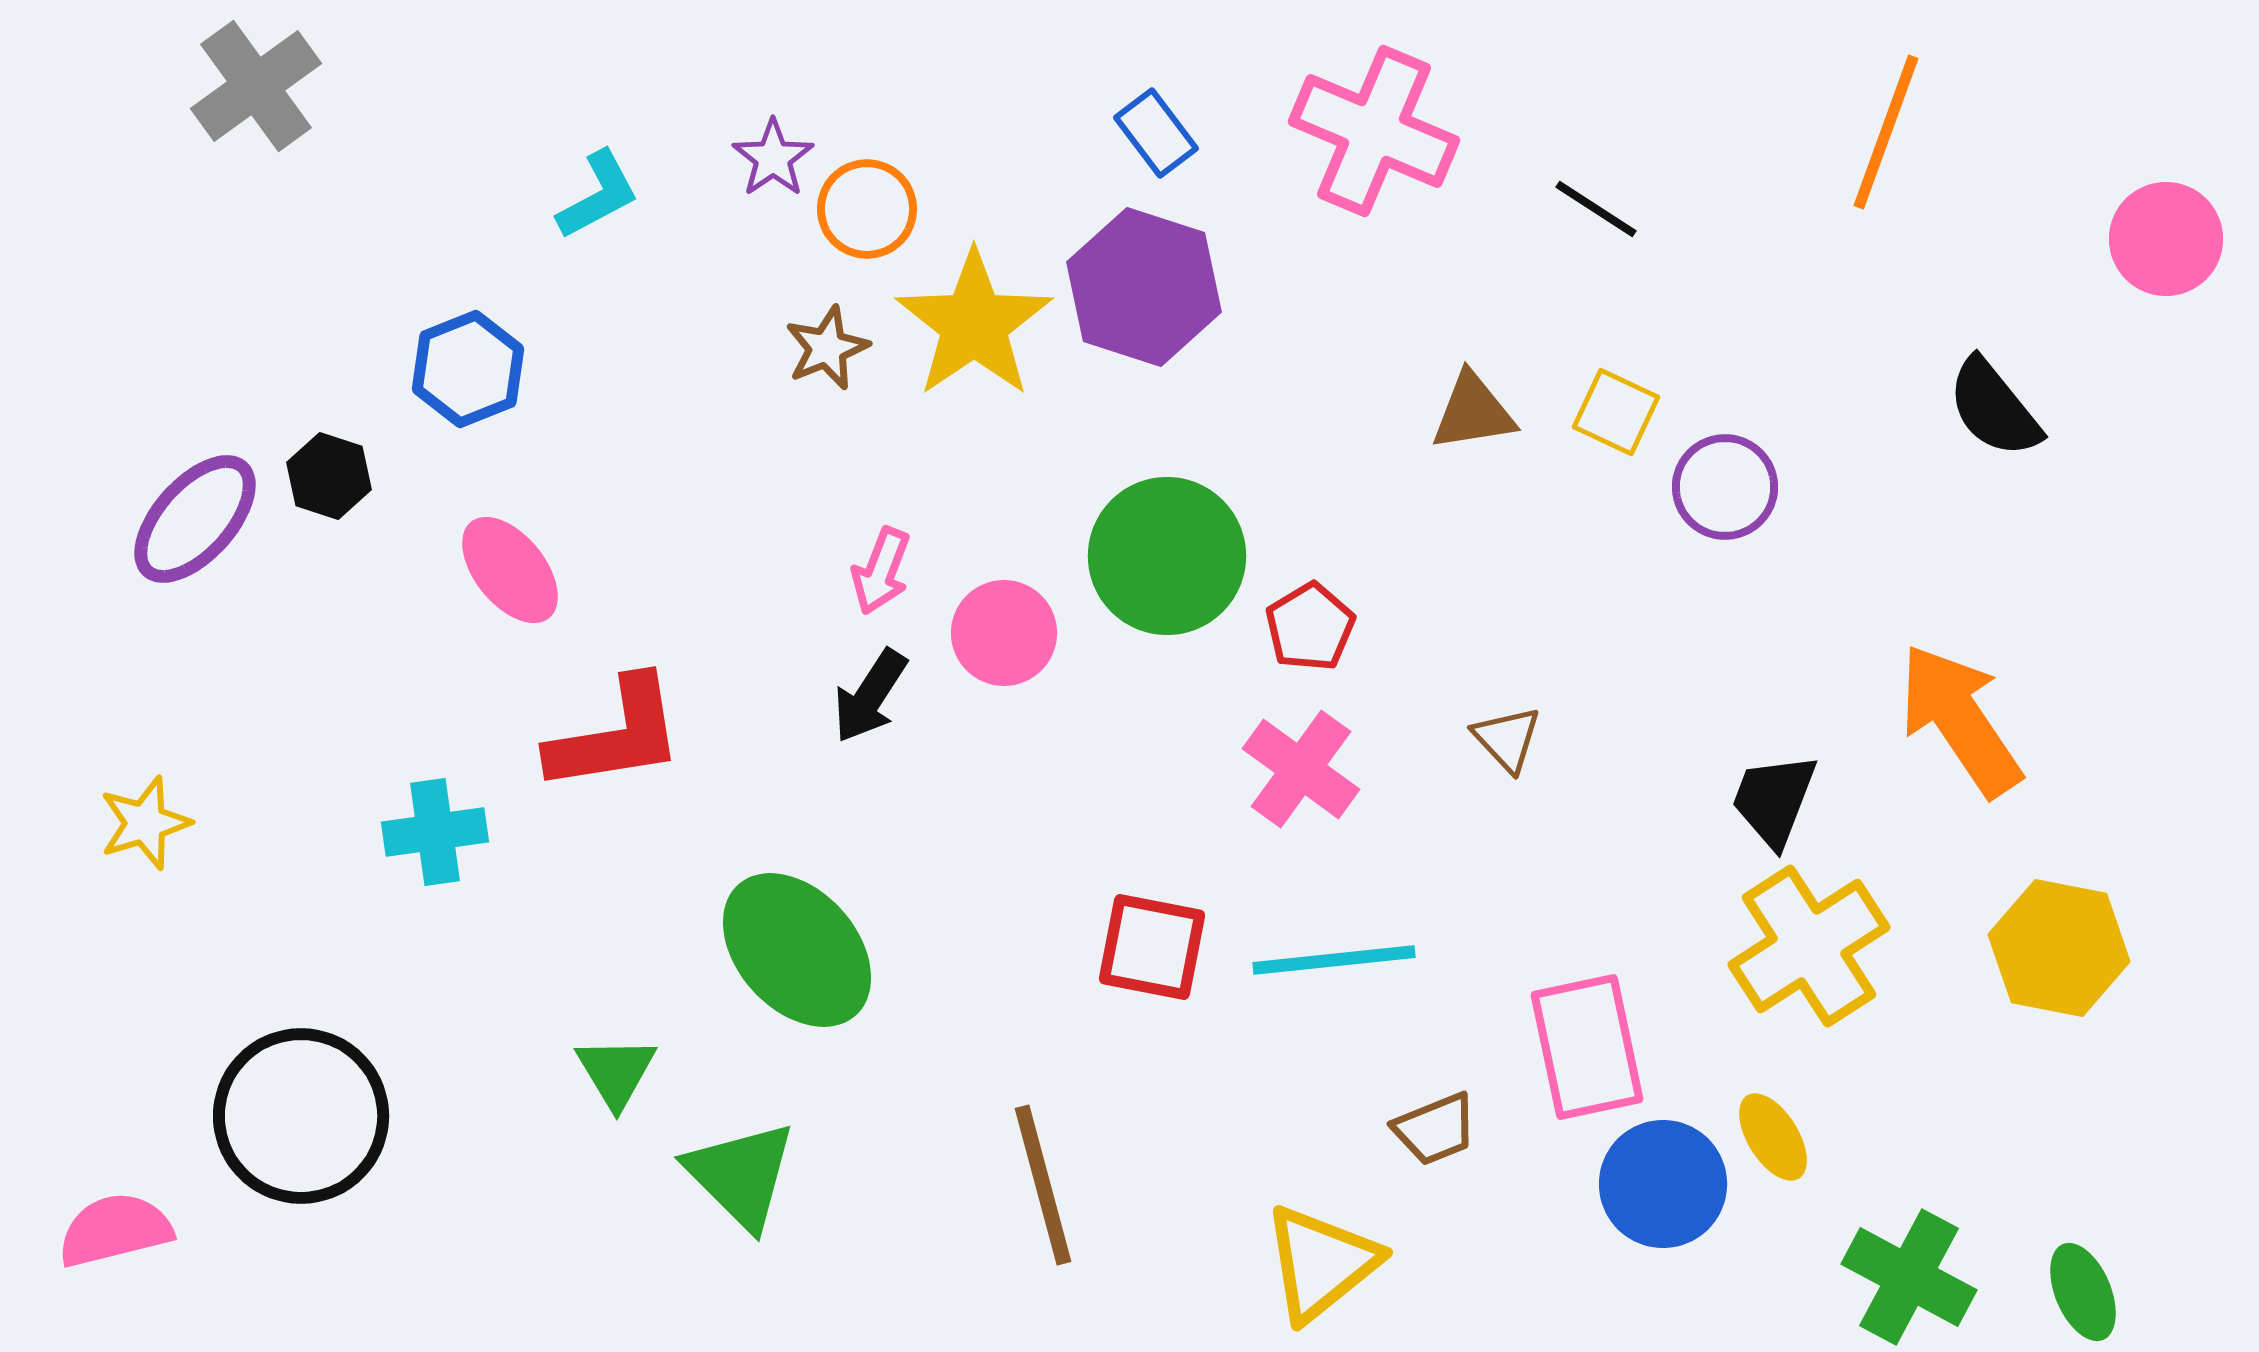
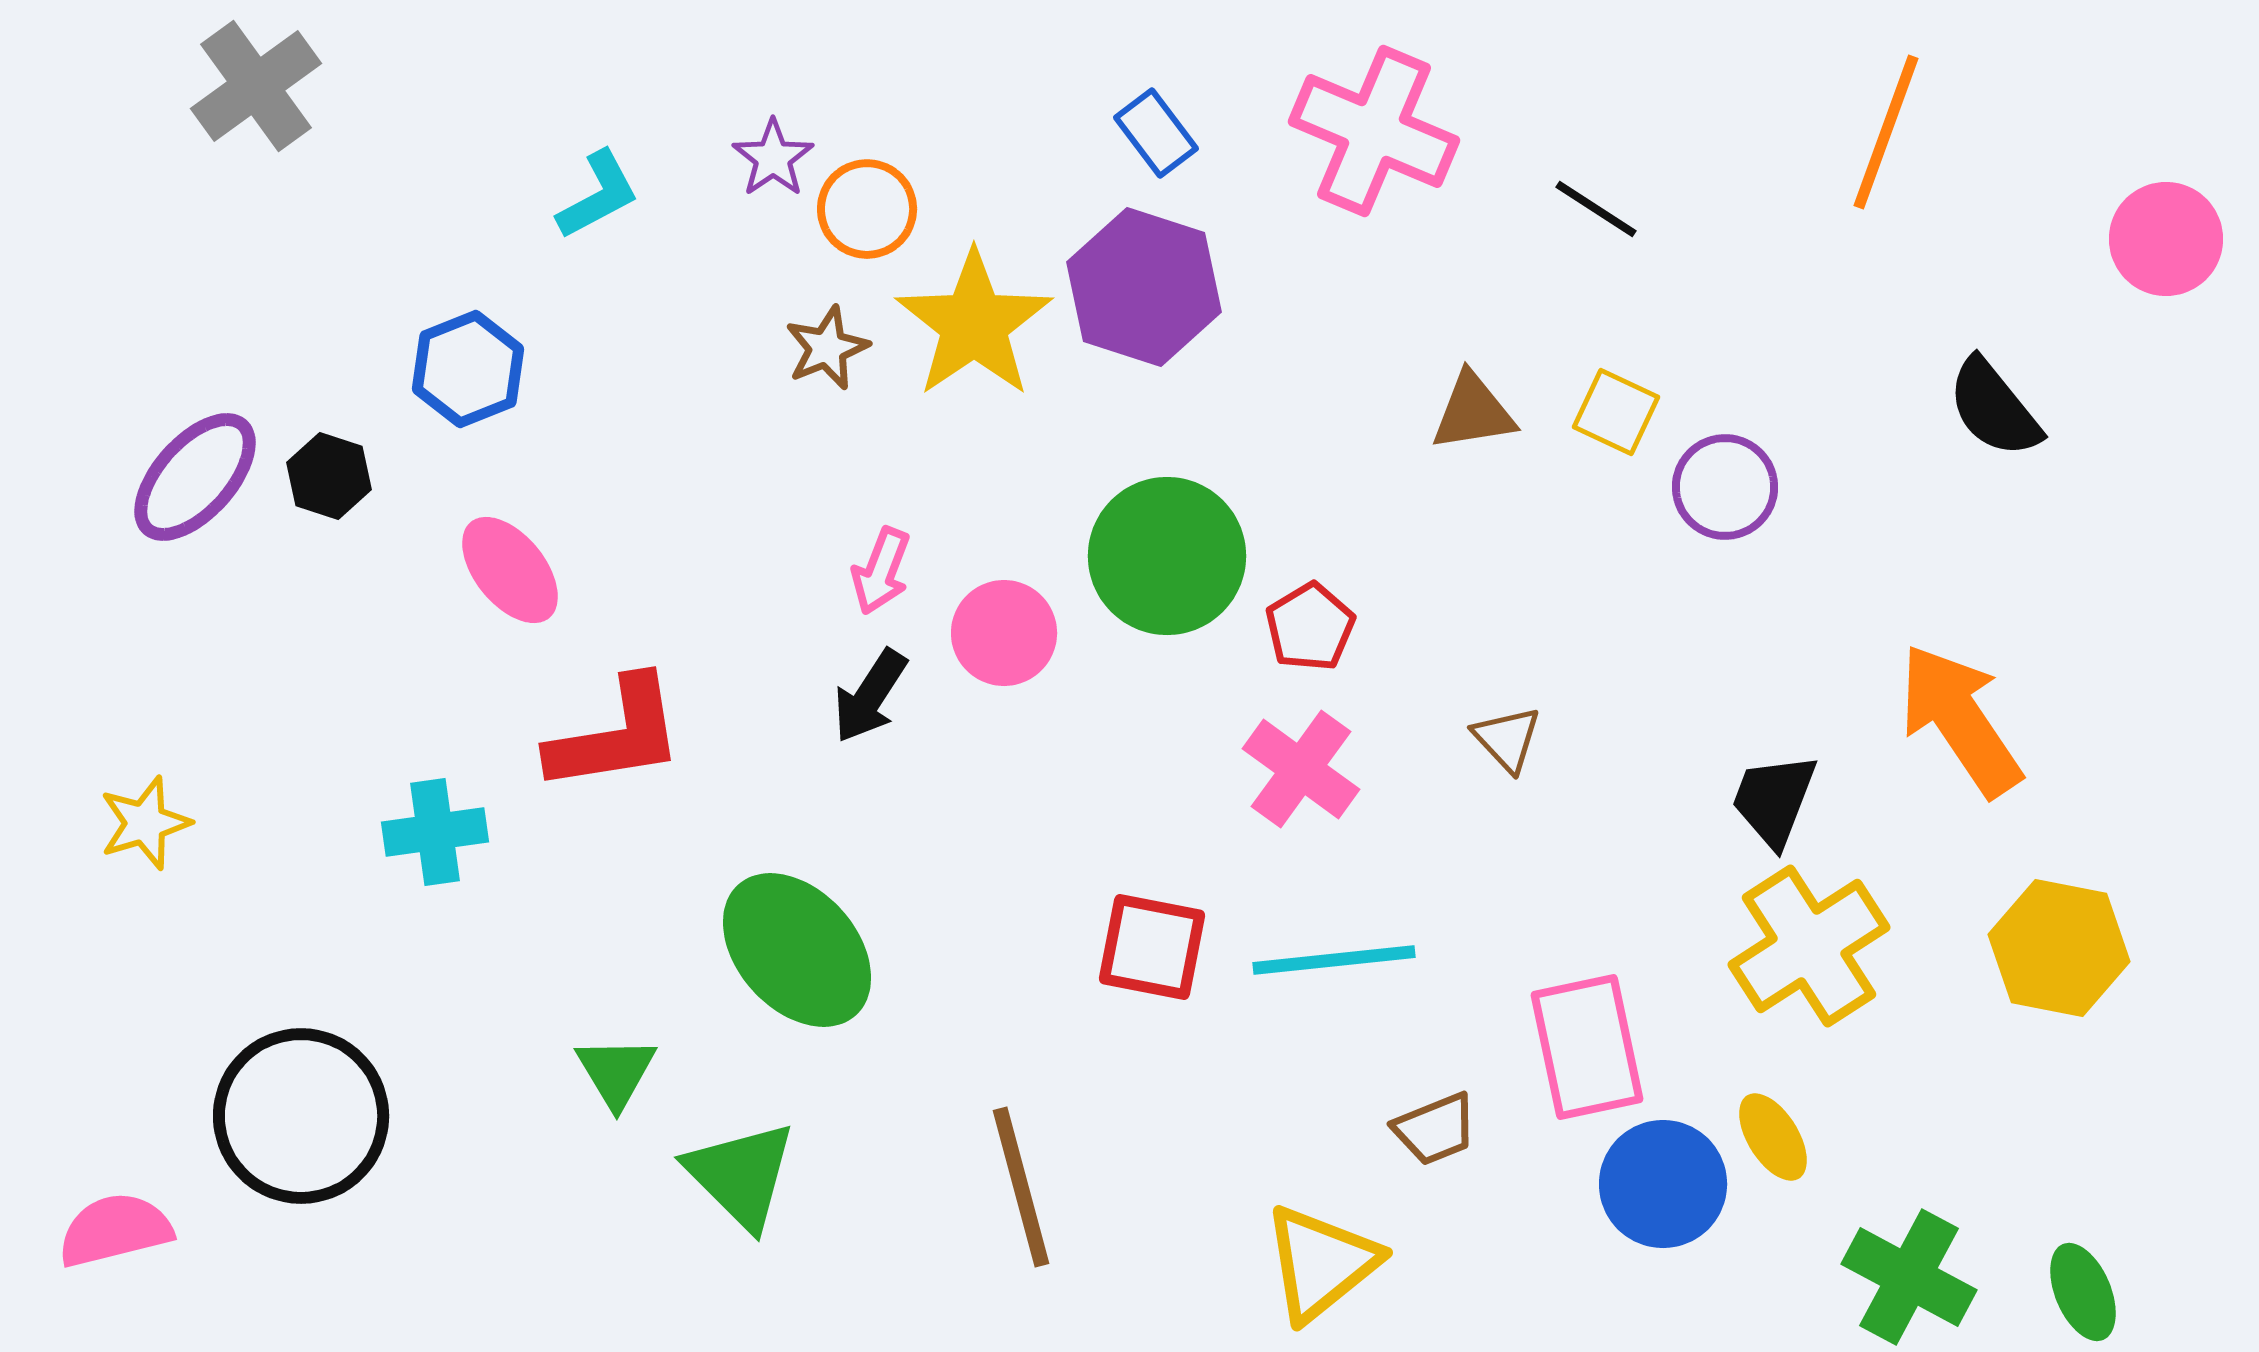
purple ellipse at (195, 519): moved 42 px up
brown line at (1043, 1185): moved 22 px left, 2 px down
